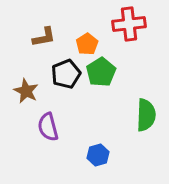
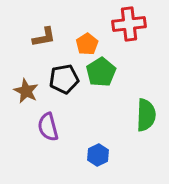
black pentagon: moved 2 px left, 5 px down; rotated 12 degrees clockwise
blue hexagon: rotated 10 degrees counterclockwise
